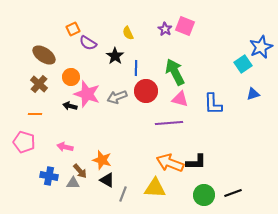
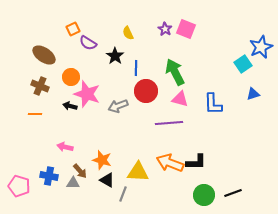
pink square: moved 1 px right, 3 px down
brown cross: moved 1 px right, 2 px down; rotated 18 degrees counterclockwise
gray arrow: moved 1 px right, 9 px down
pink pentagon: moved 5 px left, 44 px down
yellow triangle: moved 17 px left, 16 px up
